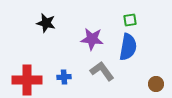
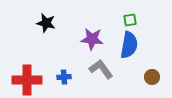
blue semicircle: moved 1 px right, 2 px up
gray L-shape: moved 1 px left, 2 px up
brown circle: moved 4 px left, 7 px up
